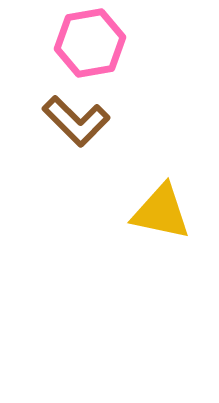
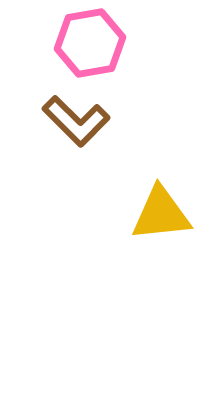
yellow triangle: moved 2 px down; rotated 18 degrees counterclockwise
